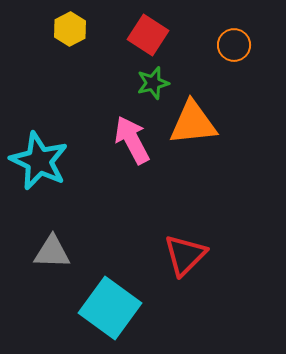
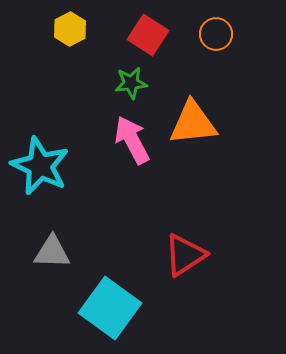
orange circle: moved 18 px left, 11 px up
green star: moved 22 px left; rotated 8 degrees clockwise
cyan star: moved 1 px right, 5 px down
red triangle: rotated 12 degrees clockwise
